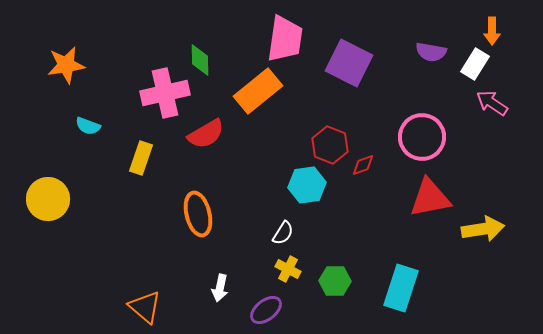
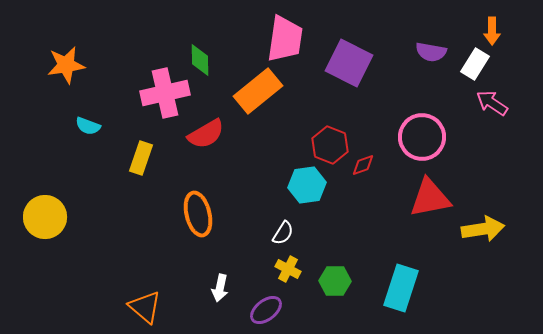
yellow circle: moved 3 px left, 18 px down
